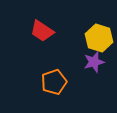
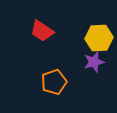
yellow hexagon: rotated 20 degrees counterclockwise
